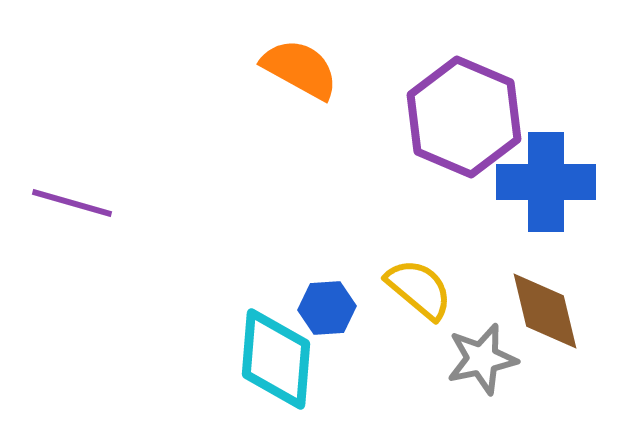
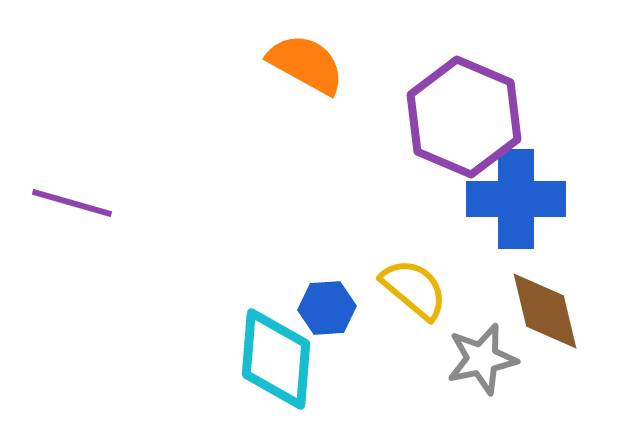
orange semicircle: moved 6 px right, 5 px up
blue cross: moved 30 px left, 17 px down
yellow semicircle: moved 5 px left
